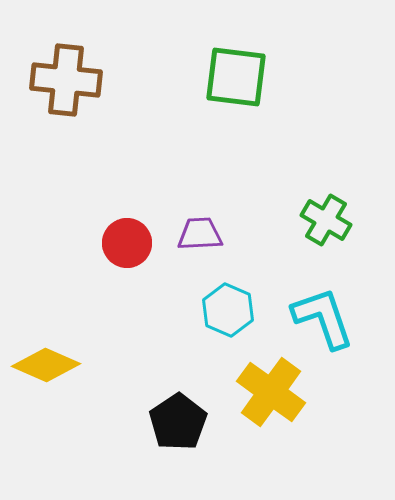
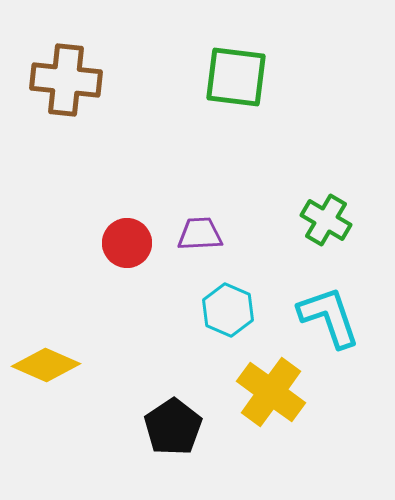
cyan L-shape: moved 6 px right, 1 px up
black pentagon: moved 5 px left, 5 px down
